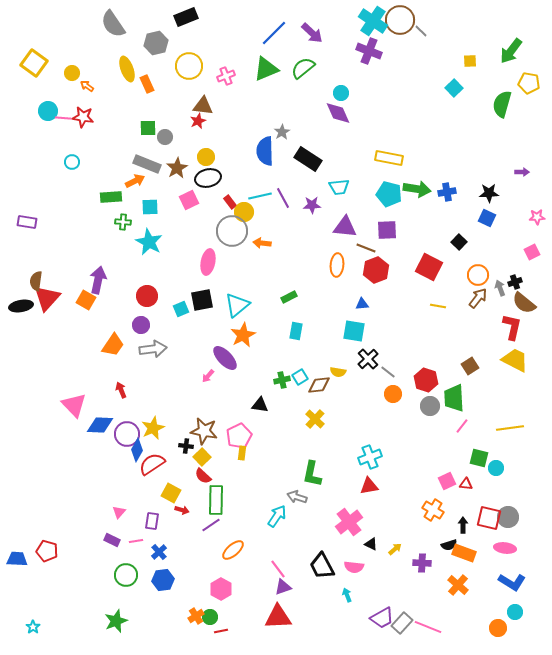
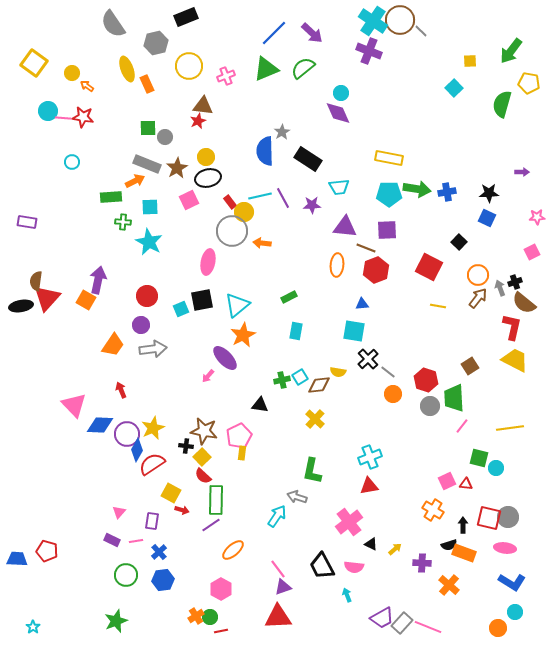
cyan pentagon at (389, 194): rotated 15 degrees counterclockwise
green L-shape at (312, 474): moved 3 px up
orange cross at (458, 585): moved 9 px left
